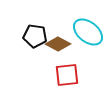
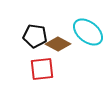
red square: moved 25 px left, 6 px up
